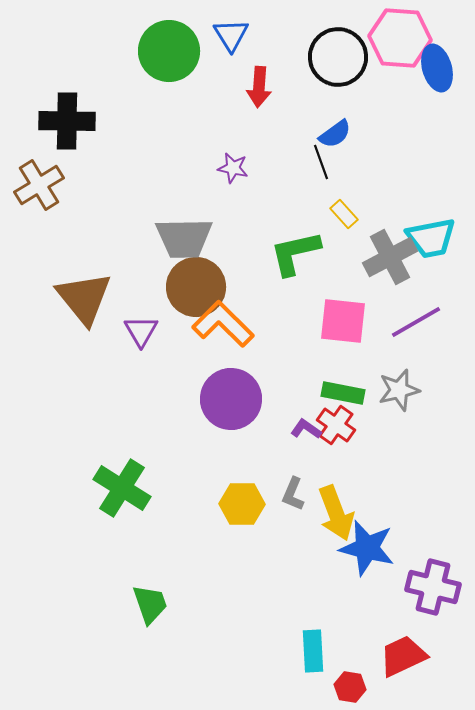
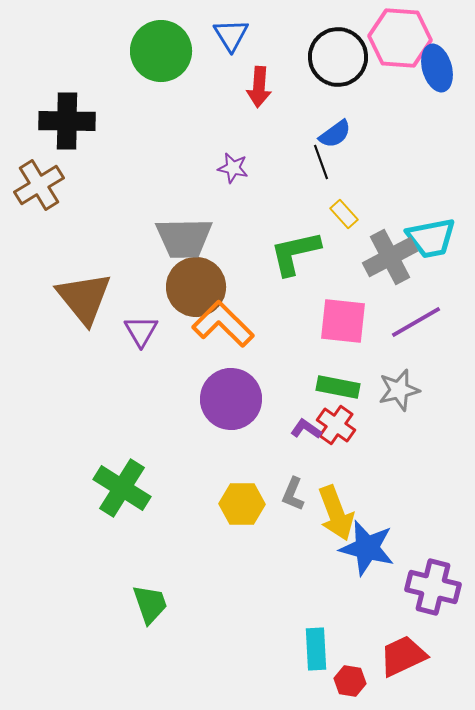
green circle: moved 8 px left
green rectangle: moved 5 px left, 6 px up
cyan rectangle: moved 3 px right, 2 px up
red hexagon: moved 6 px up
